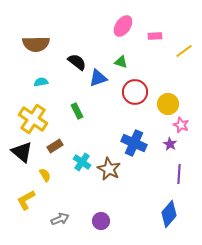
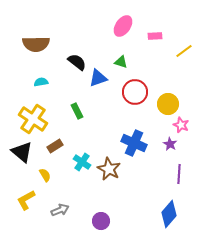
gray arrow: moved 9 px up
